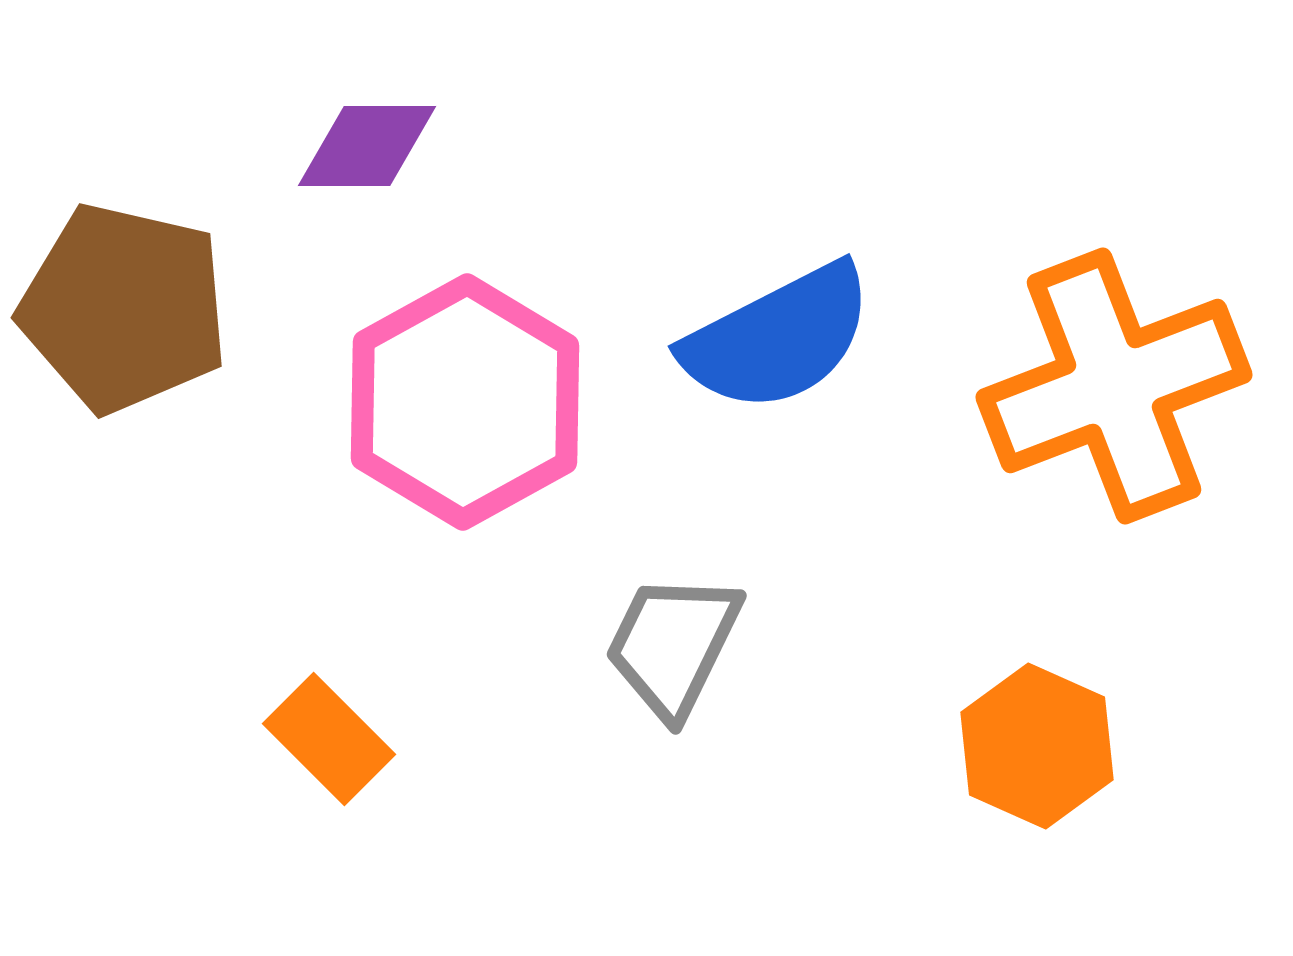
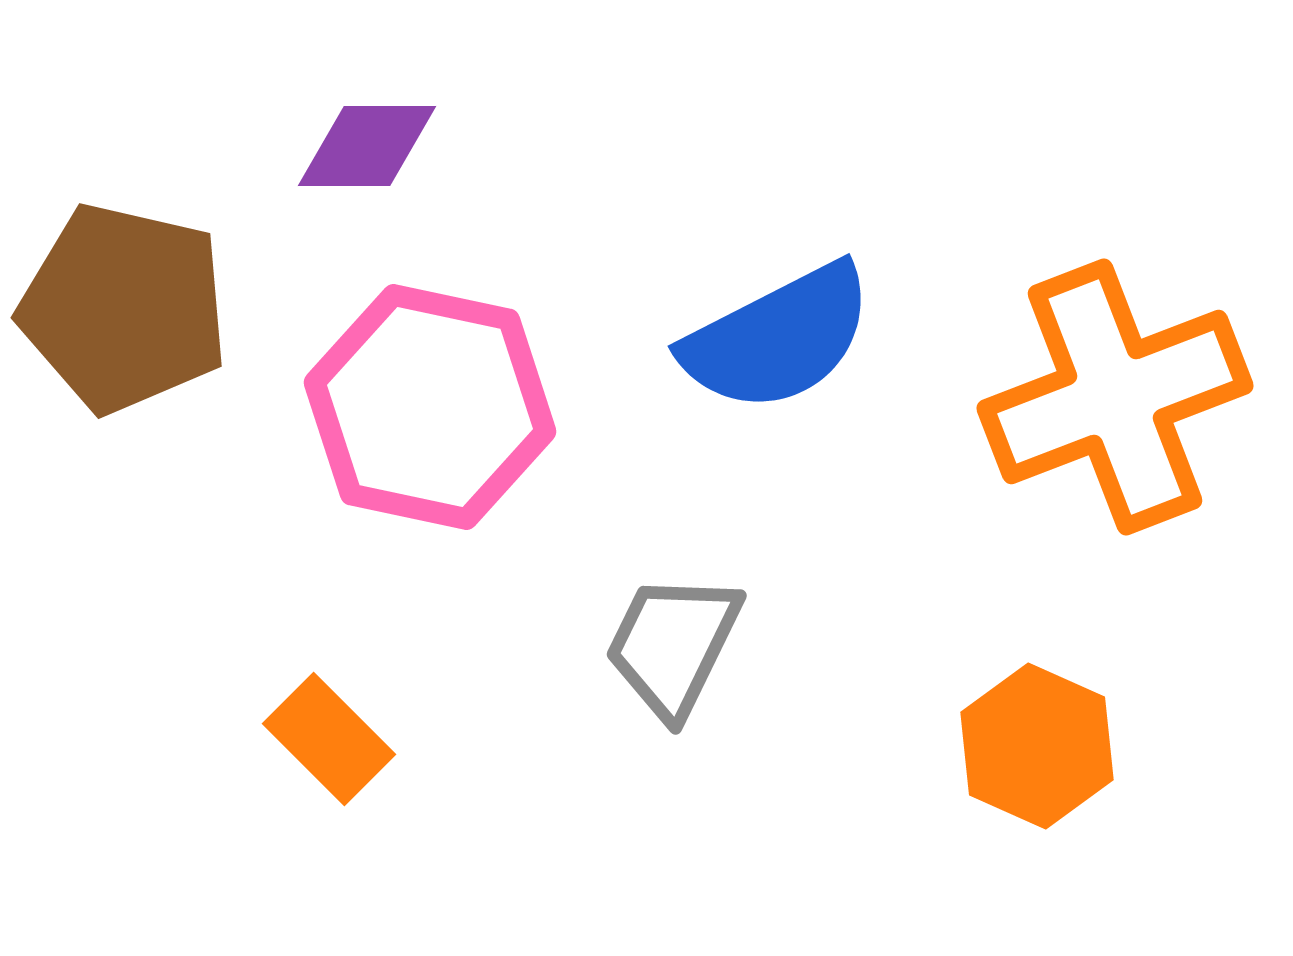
orange cross: moved 1 px right, 11 px down
pink hexagon: moved 35 px left, 5 px down; rotated 19 degrees counterclockwise
